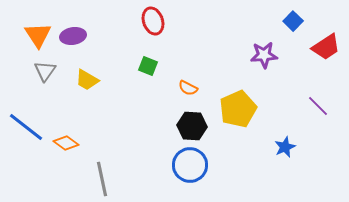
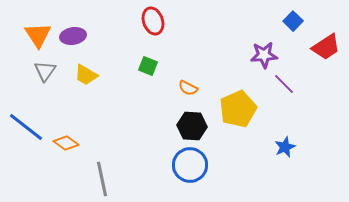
yellow trapezoid: moved 1 px left, 5 px up
purple line: moved 34 px left, 22 px up
